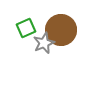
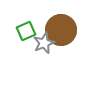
green square: moved 3 px down
